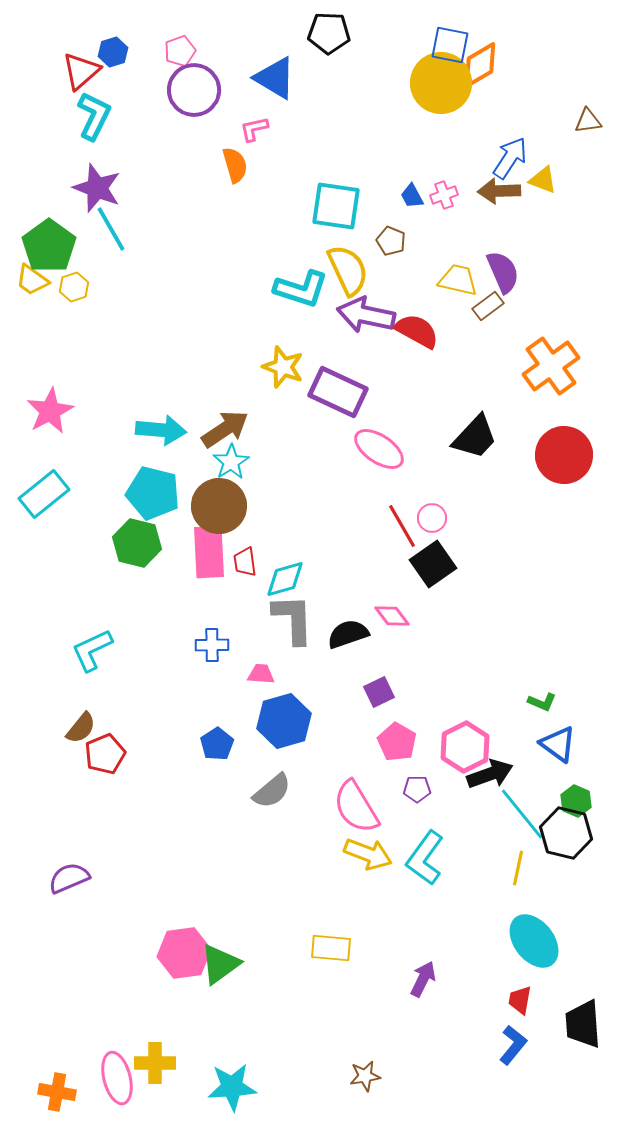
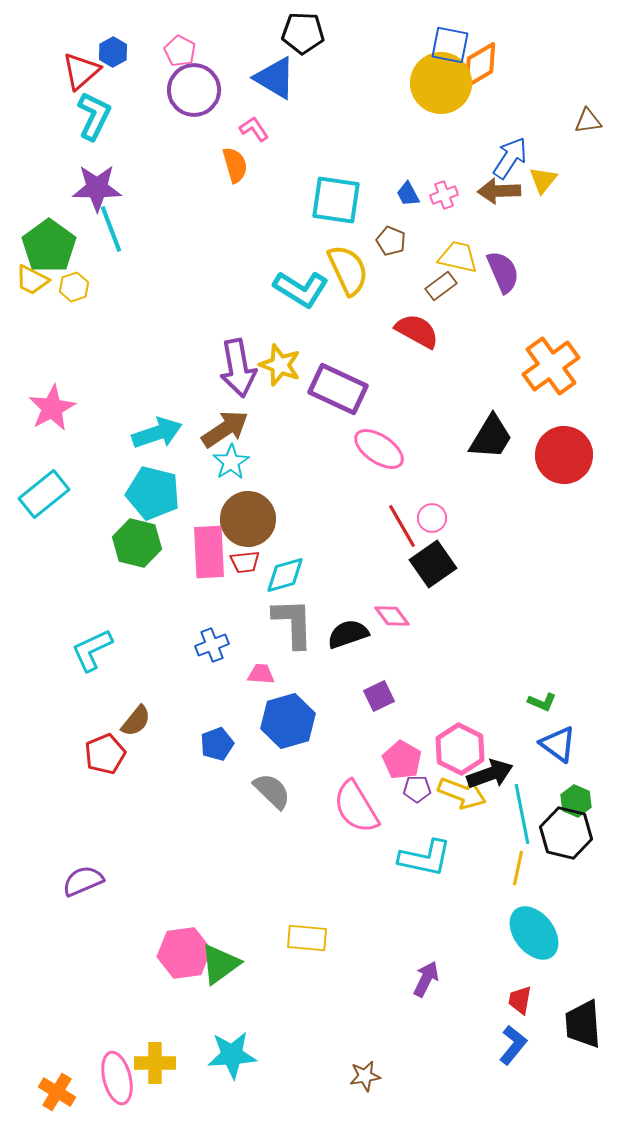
black pentagon at (329, 33): moved 26 px left
pink pentagon at (180, 51): rotated 24 degrees counterclockwise
blue hexagon at (113, 52): rotated 12 degrees counterclockwise
pink L-shape at (254, 129): rotated 68 degrees clockwise
yellow triangle at (543, 180): rotated 48 degrees clockwise
purple star at (97, 188): rotated 21 degrees counterclockwise
blue trapezoid at (412, 196): moved 4 px left, 2 px up
cyan square at (336, 206): moved 6 px up
cyan line at (111, 229): rotated 9 degrees clockwise
yellow trapezoid at (32, 280): rotated 9 degrees counterclockwise
yellow trapezoid at (458, 280): moved 23 px up
cyan L-shape at (301, 289): rotated 14 degrees clockwise
brown rectangle at (488, 306): moved 47 px left, 20 px up
purple arrow at (366, 315): moved 128 px left, 53 px down; rotated 112 degrees counterclockwise
yellow star at (283, 367): moved 3 px left, 2 px up
purple rectangle at (338, 392): moved 3 px up
pink star at (50, 411): moved 2 px right, 3 px up
cyan arrow at (161, 430): moved 4 px left, 3 px down; rotated 24 degrees counterclockwise
black trapezoid at (475, 437): moved 16 px right; rotated 12 degrees counterclockwise
brown circle at (219, 506): moved 29 px right, 13 px down
red trapezoid at (245, 562): rotated 88 degrees counterclockwise
cyan diamond at (285, 579): moved 4 px up
gray L-shape at (293, 619): moved 4 px down
blue cross at (212, 645): rotated 20 degrees counterclockwise
purple square at (379, 692): moved 4 px down
blue hexagon at (284, 721): moved 4 px right
brown semicircle at (81, 728): moved 55 px right, 7 px up
pink pentagon at (397, 742): moved 5 px right, 18 px down
blue pentagon at (217, 744): rotated 12 degrees clockwise
pink hexagon at (465, 747): moved 5 px left, 2 px down; rotated 6 degrees counterclockwise
gray semicircle at (272, 791): rotated 96 degrees counterclockwise
cyan line at (522, 814): rotated 28 degrees clockwise
yellow arrow at (368, 854): moved 94 px right, 61 px up
cyan L-shape at (425, 858): rotated 114 degrees counterclockwise
purple semicircle at (69, 878): moved 14 px right, 3 px down
cyan ellipse at (534, 941): moved 8 px up
yellow rectangle at (331, 948): moved 24 px left, 10 px up
purple arrow at (423, 979): moved 3 px right
cyan star at (232, 1087): moved 32 px up
orange cross at (57, 1092): rotated 21 degrees clockwise
